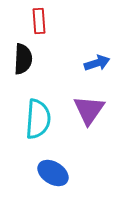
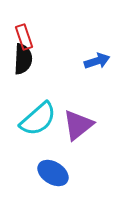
red rectangle: moved 15 px left, 16 px down; rotated 15 degrees counterclockwise
blue arrow: moved 2 px up
purple triangle: moved 11 px left, 15 px down; rotated 16 degrees clockwise
cyan semicircle: rotated 45 degrees clockwise
